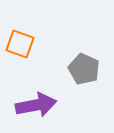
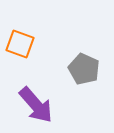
purple arrow: rotated 60 degrees clockwise
